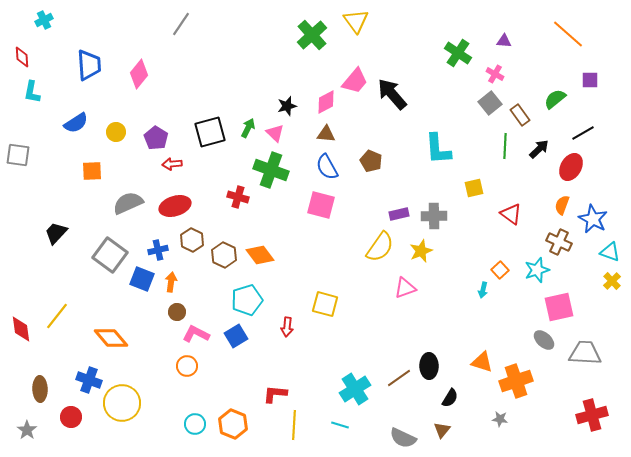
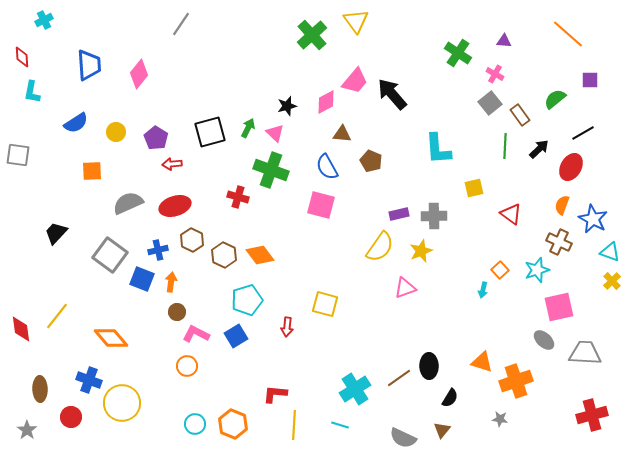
brown triangle at (326, 134): moved 16 px right
